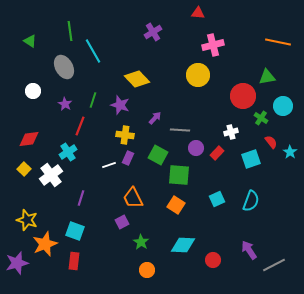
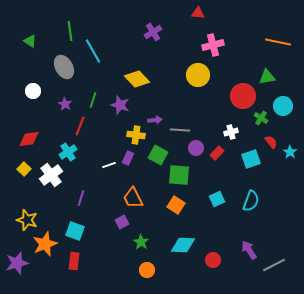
purple arrow at (155, 118): moved 2 px down; rotated 40 degrees clockwise
yellow cross at (125, 135): moved 11 px right
